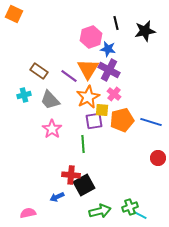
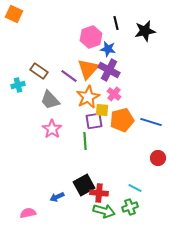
orange triangle: rotated 10 degrees clockwise
cyan cross: moved 6 px left, 10 px up
green line: moved 2 px right, 3 px up
red cross: moved 28 px right, 18 px down
green arrow: moved 4 px right; rotated 30 degrees clockwise
cyan line: moved 5 px left, 27 px up
